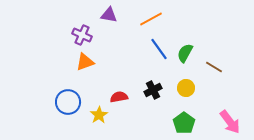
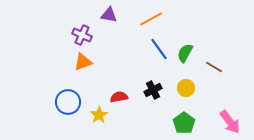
orange triangle: moved 2 px left
